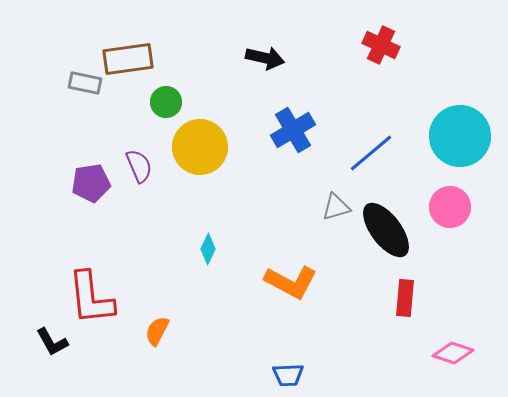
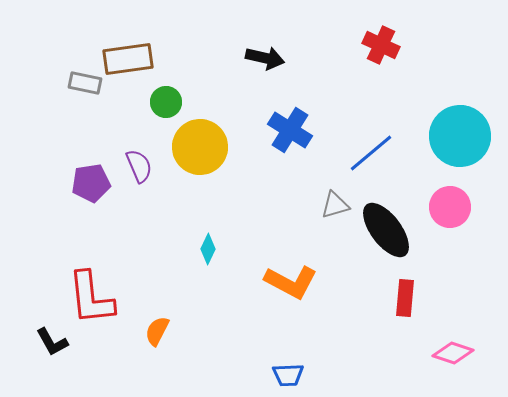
blue cross: moved 3 px left; rotated 27 degrees counterclockwise
gray triangle: moved 1 px left, 2 px up
